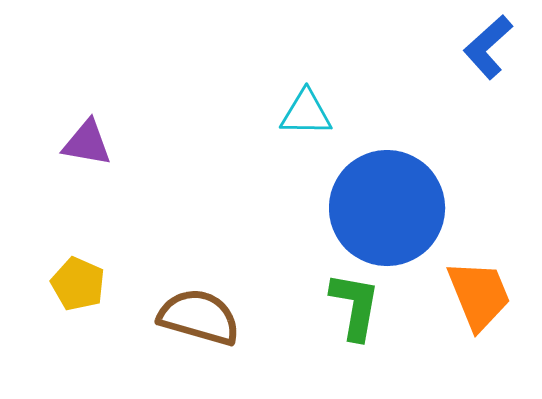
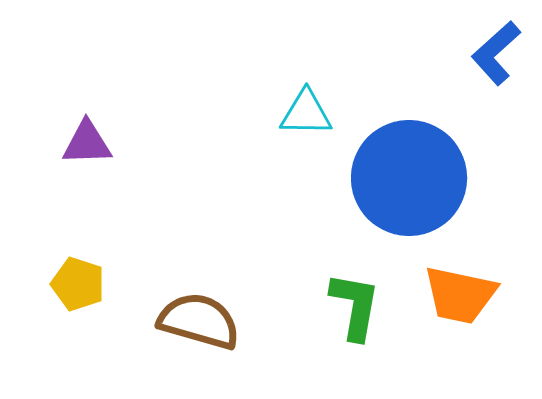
blue L-shape: moved 8 px right, 6 px down
purple triangle: rotated 12 degrees counterclockwise
blue circle: moved 22 px right, 30 px up
yellow pentagon: rotated 6 degrees counterclockwise
orange trapezoid: moved 19 px left; rotated 124 degrees clockwise
brown semicircle: moved 4 px down
